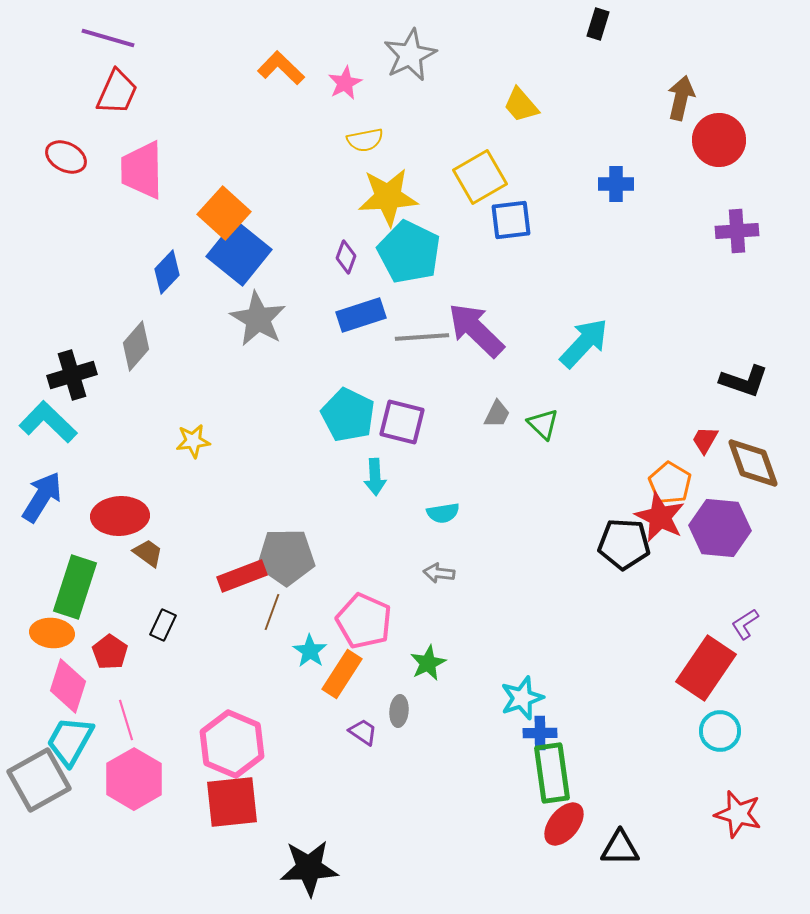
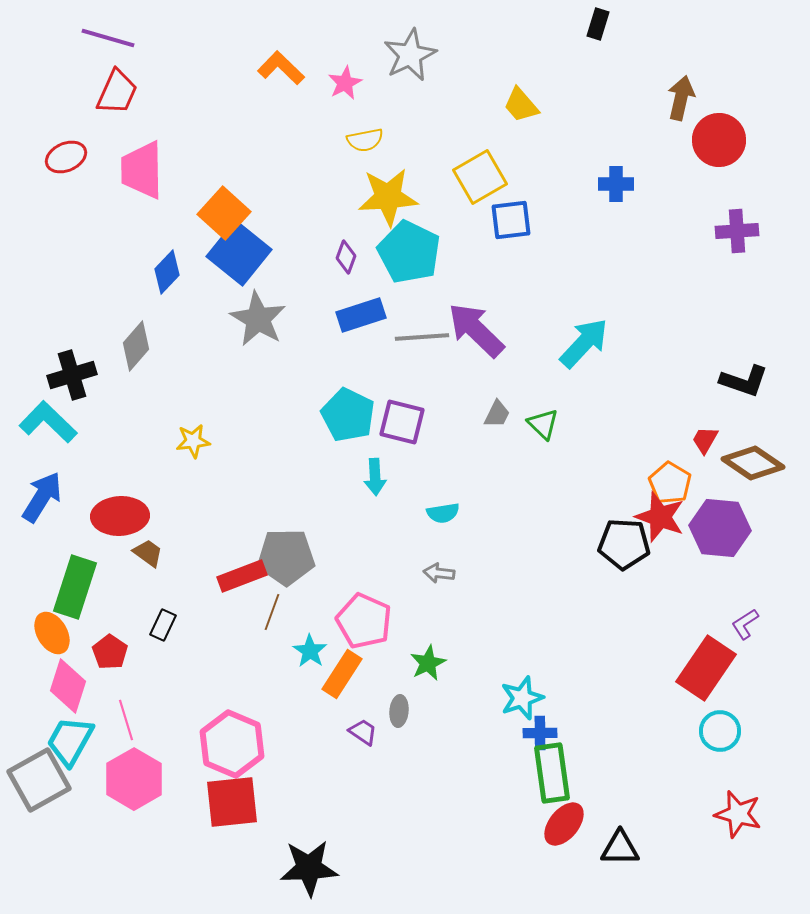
red ellipse at (66, 157): rotated 51 degrees counterclockwise
brown diamond at (753, 463): rotated 36 degrees counterclockwise
red star at (660, 517): rotated 6 degrees counterclockwise
orange ellipse at (52, 633): rotated 54 degrees clockwise
